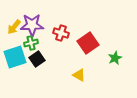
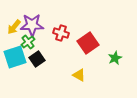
green cross: moved 3 px left, 1 px up; rotated 24 degrees counterclockwise
